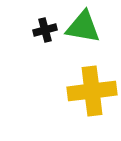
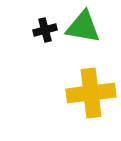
yellow cross: moved 1 px left, 2 px down
